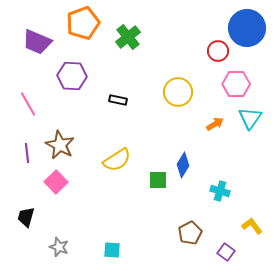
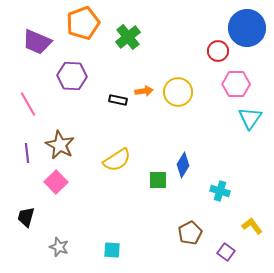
orange arrow: moved 71 px left, 33 px up; rotated 24 degrees clockwise
